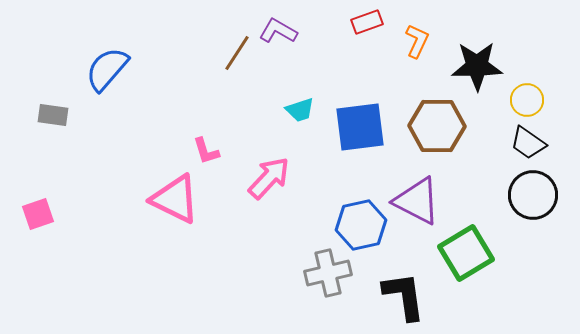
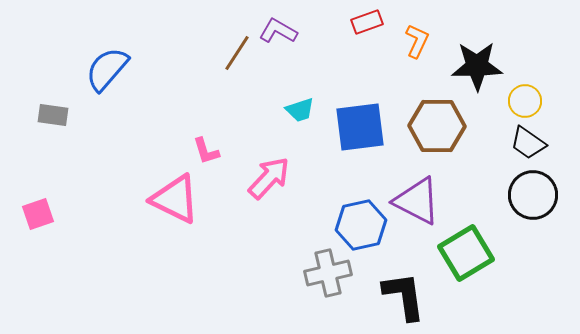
yellow circle: moved 2 px left, 1 px down
